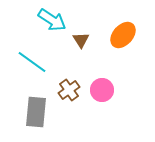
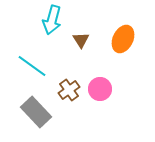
cyan arrow: rotated 72 degrees clockwise
orange ellipse: moved 4 px down; rotated 16 degrees counterclockwise
cyan line: moved 4 px down
pink circle: moved 2 px left, 1 px up
gray rectangle: rotated 48 degrees counterclockwise
